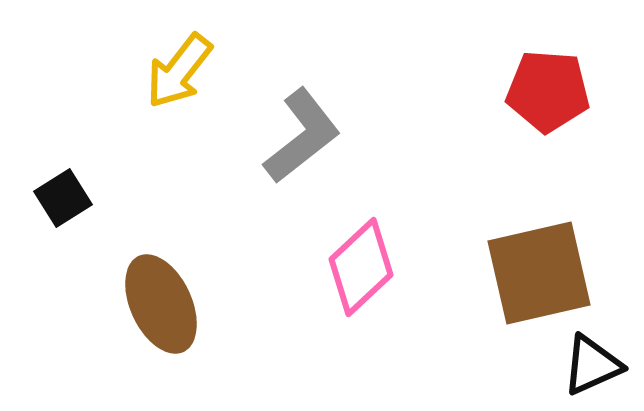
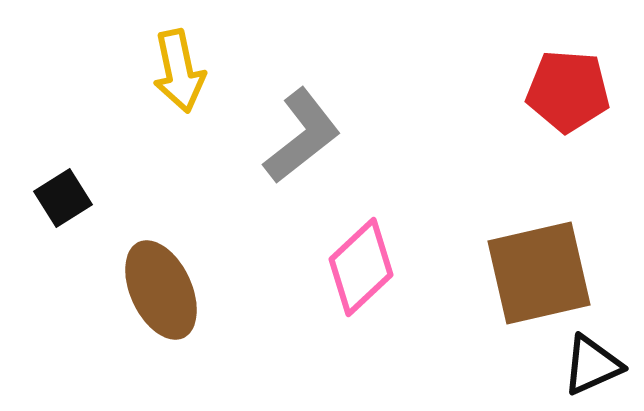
yellow arrow: rotated 50 degrees counterclockwise
red pentagon: moved 20 px right
brown ellipse: moved 14 px up
